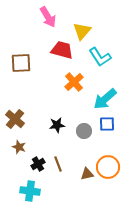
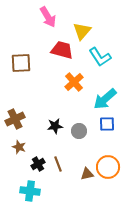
brown cross: rotated 24 degrees clockwise
black star: moved 2 px left, 1 px down
gray circle: moved 5 px left
